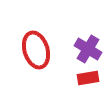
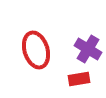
red rectangle: moved 9 px left, 1 px down
